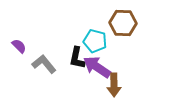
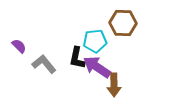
cyan pentagon: rotated 20 degrees counterclockwise
